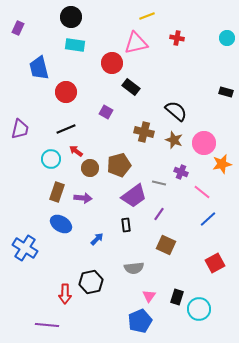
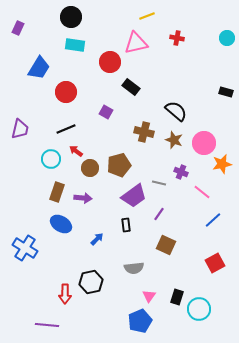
red circle at (112, 63): moved 2 px left, 1 px up
blue trapezoid at (39, 68): rotated 135 degrees counterclockwise
blue line at (208, 219): moved 5 px right, 1 px down
